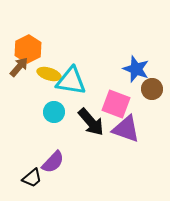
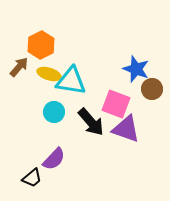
orange hexagon: moved 13 px right, 4 px up
purple semicircle: moved 1 px right, 3 px up
